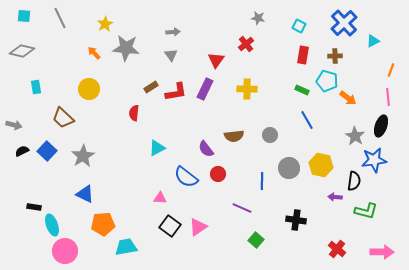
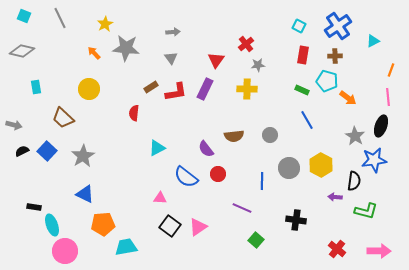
cyan square at (24, 16): rotated 16 degrees clockwise
gray star at (258, 18): moved 47 px down; rotated 16 degrees counterclockwise
blue cross at (344, 23): moved 6 px left, 3 px down; rotated 8 degrees clockwise
gray triangle at (171, 55): moved 3 px down
yellow hexagon at (321, 165): rotated 15 degrees clockwise
pink arrow at (382, 252): moved 3 px left, 1 px up
